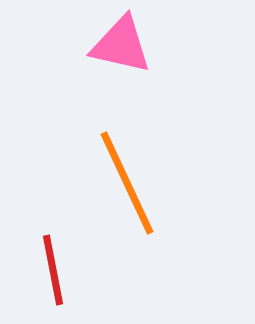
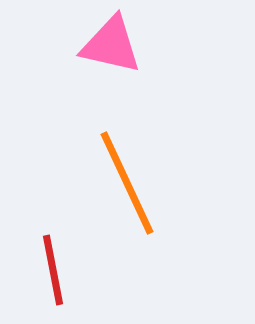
pink triangle: moved 10 px left
